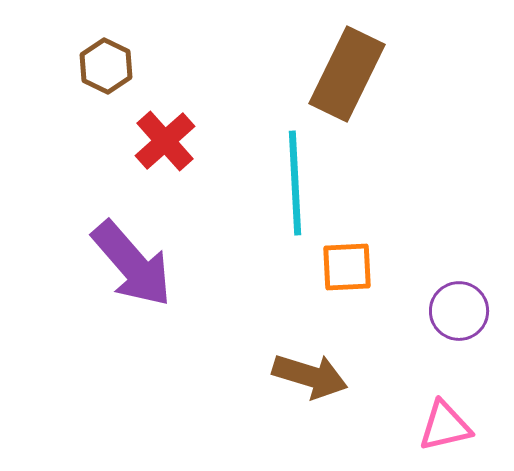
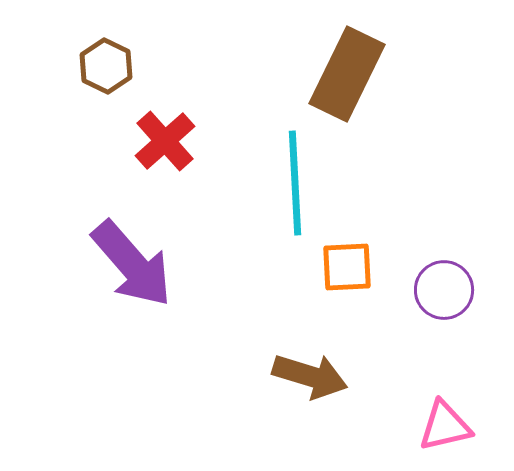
purple circle: moved 15 px left, 21 px up
